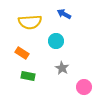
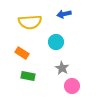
blue arrow: rotated 40 degrees counterclockwise
cyan circle: moved 1 px down
pink circle: moved 12 px left, 1 px up
